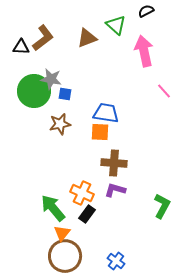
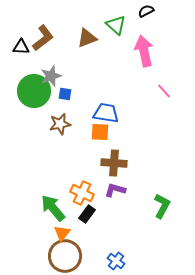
gray star: moved 3 px up; rotated 30 degrees counterclockwise
